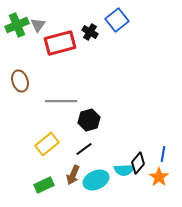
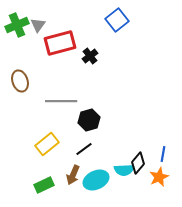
black cross: moved 24 px down; rotated 21 degrees clockwise
orange star: rotated 12 degrees clockwise
